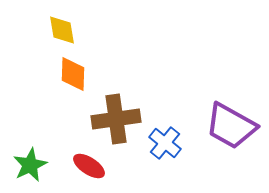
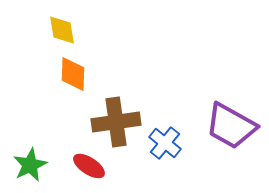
brown cross: moved 3 px down
